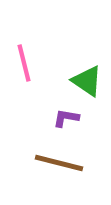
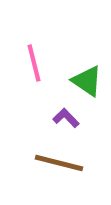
pink line: moved 10 px right
purple L-shape: rotated 36 degrees clockwise
